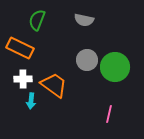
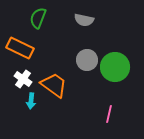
green semicircle: moved 1 px right, 2 px up
white cross: rotated 36 degrees clockwise
